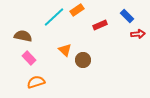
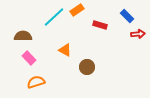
red rectangle: rotated 40 degrees clockwise
brown semicircle: rotated 12 degrees counterclockwise
orange triangle: rotated 16 degrees counterclockwise
brown circle: moved 4 px right, 7 px down
